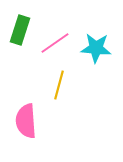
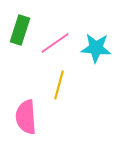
pink semicircle: moved 4 px up
